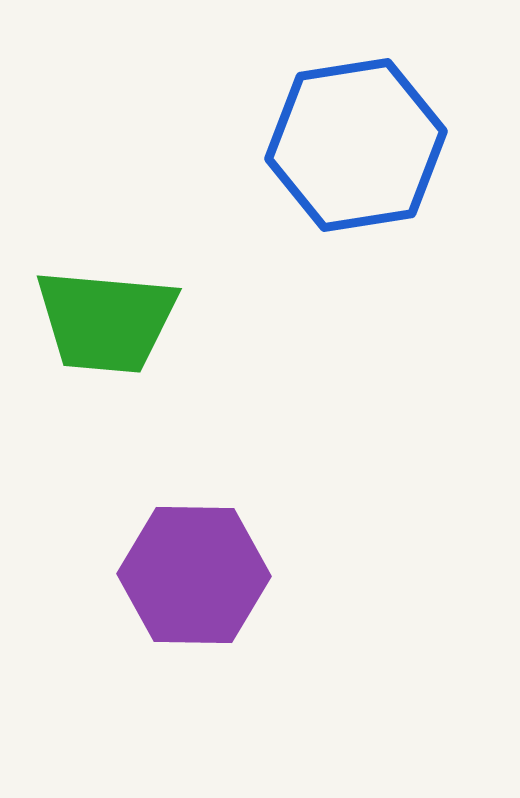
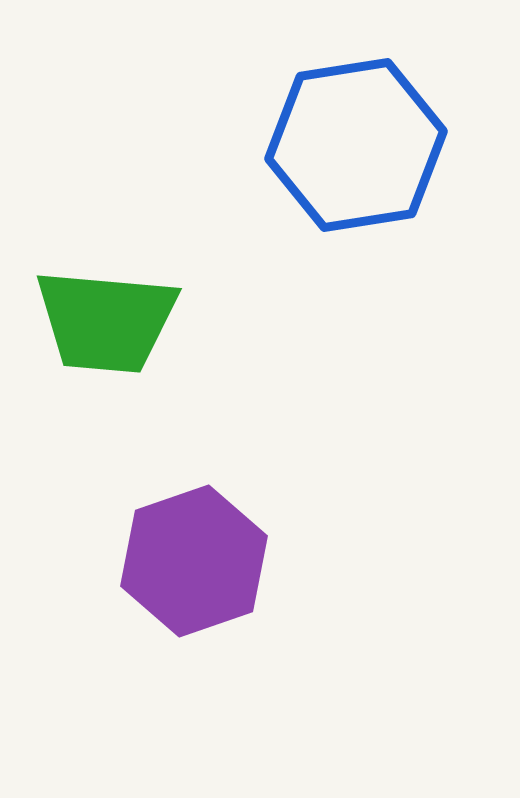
purple hexagon: moved 14 px up; rotated 20 degrees counterclockwise
